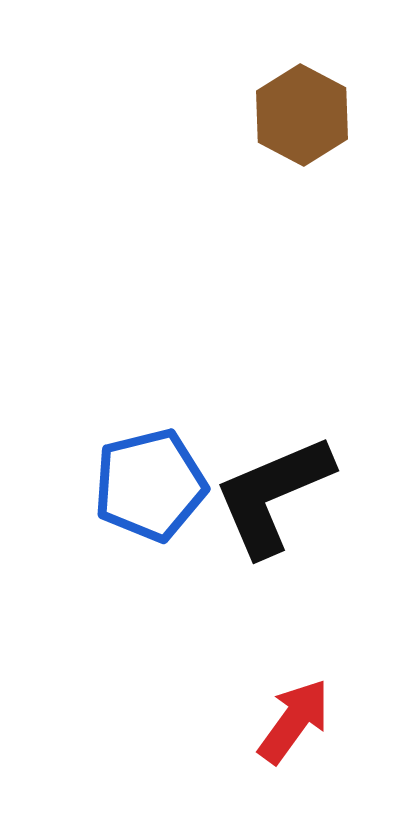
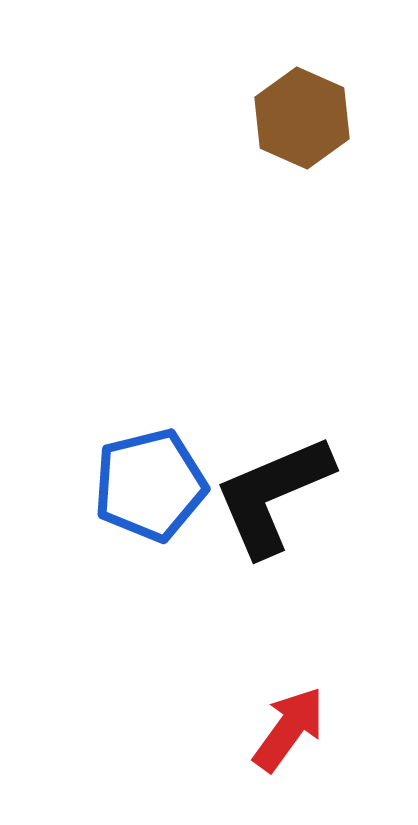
brown hexagon: moved 3 px down; rotated 4 degrees counterclockwise
red arrow: moved 5 px left, 8 px down
